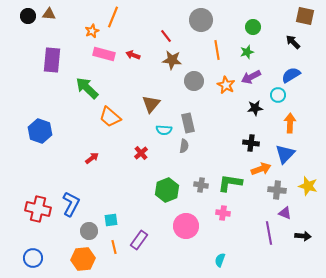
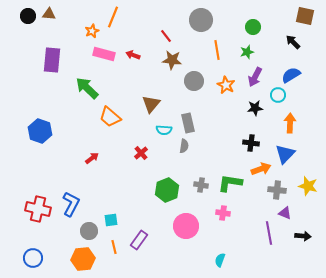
purple arrow at (251, 77): moved 4 px right; rotated 36 degrees counterclockwise
